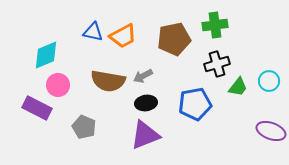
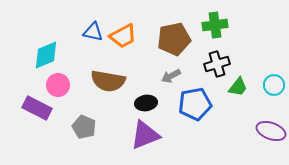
gray arrow: moved 28 px right
cyan circle: moved 5 px right, 4 px down
